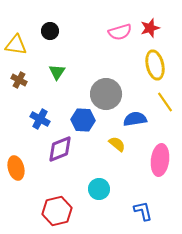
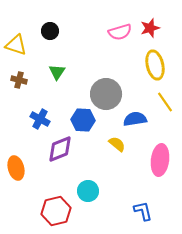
yellow triangle: rotated 10 degrees clockwise
brown cross: rotated 14 degrees counterclockwise
cyan circle: moved 11 px left, 2 px down
red hexagon: moved 1 px left
